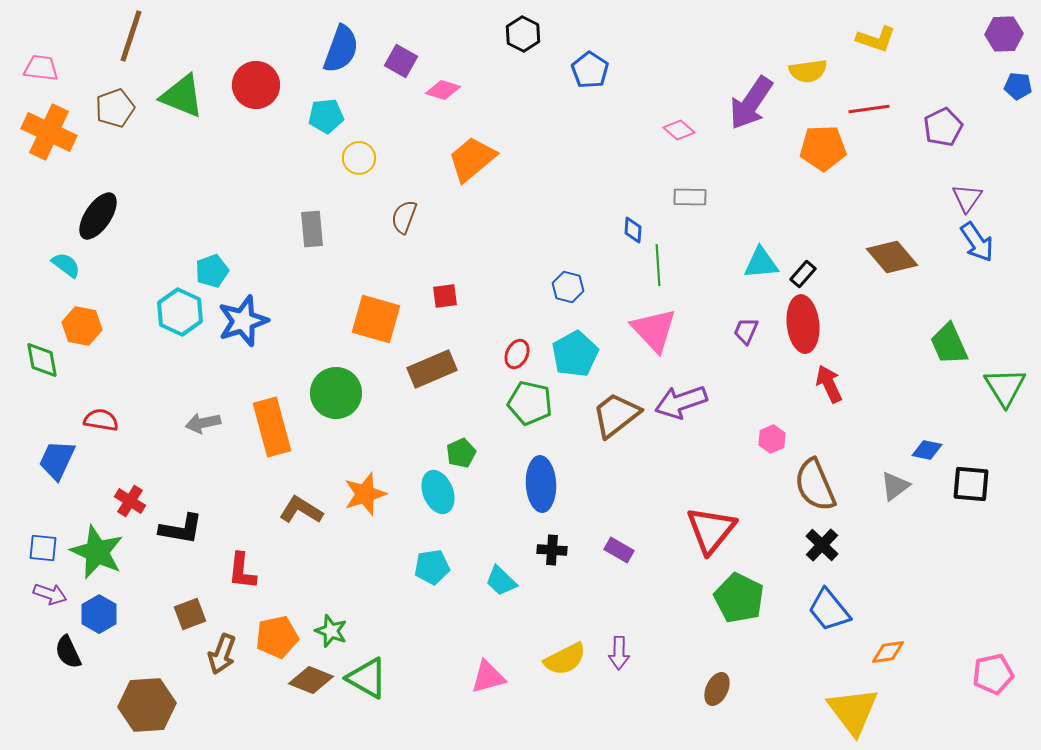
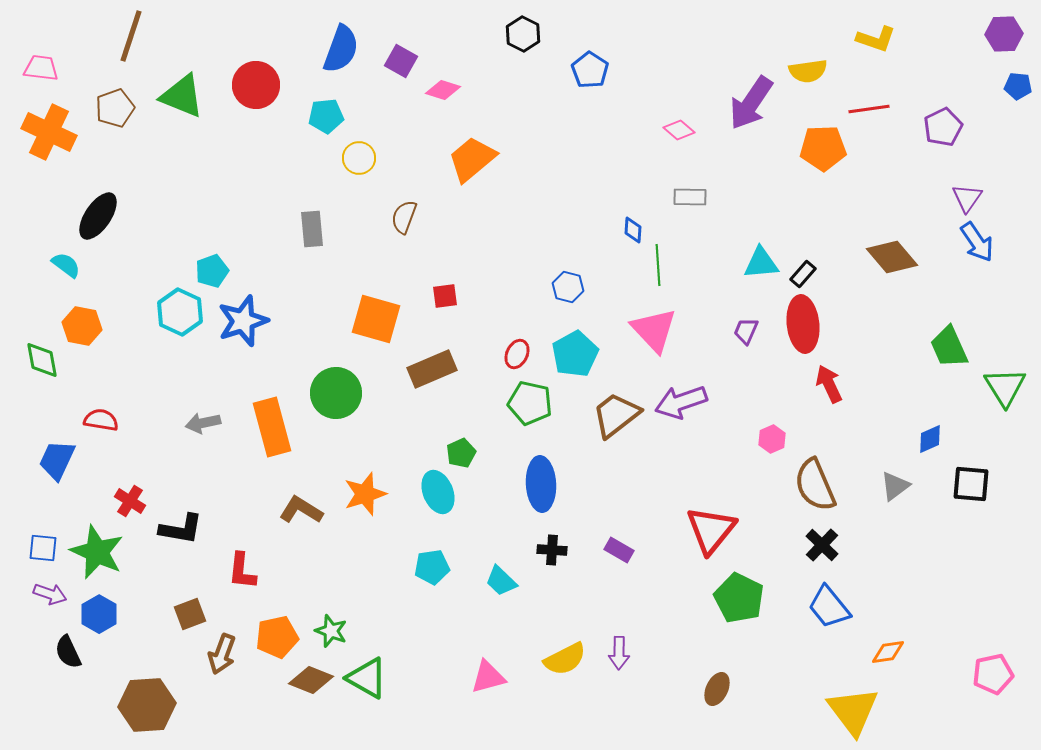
green trapezoid at (949, 344): moved 3 px down
blue diamond at (927, 450): moved 3 px right, 11 px up; rotated 36 degrees counterclockwise
blue trapezoid at (829, 610): moved 3 px up
